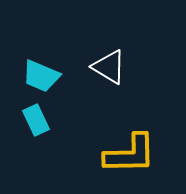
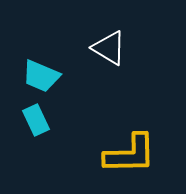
white triangle: moved 19 px up
